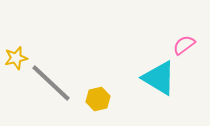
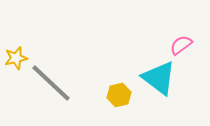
pink semicircle: moved 3 px left
cyan triangle: rotated 6 degrees clockwise
yellow hexagon: moved 21 px right, 4 px up
